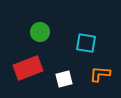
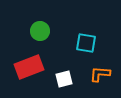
green circle: moved 1 px up
red rectangle: moved 1 px right, 1 px up
